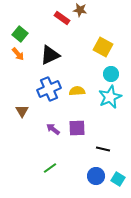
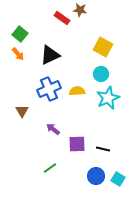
cyan circle: moved 10 px left
cyan star: moved 2 px left, 1 px down
purple square: moved 16 px down
